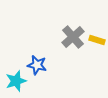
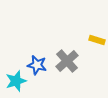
gray cross: moved 6 px left, 24 px down
